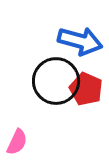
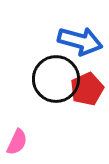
black circle: moved 2 px up
red pentagon: moved 1 px right; rotated 24 degrees clockwise
